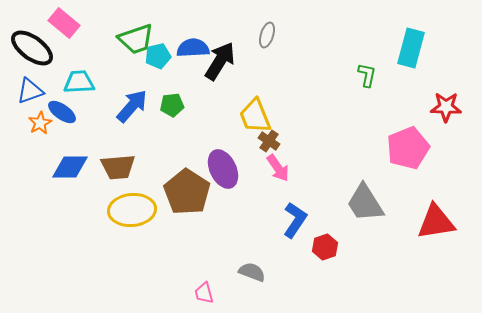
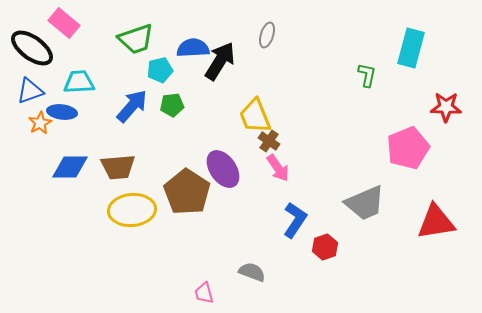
cyan pentagon: moved 2 px right, 14 px down
blue ellipse: rotated 28 degrees counterclockwise
purple ellipse: rotated 9 degrees counterclockwise
gray trapezoid: rotated 81 degrees counterclockwise
